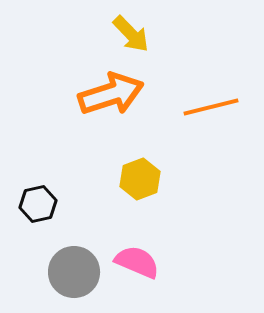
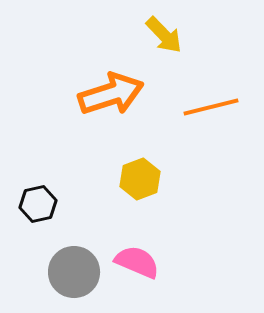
yellow arrow: moved 33 px right, 1 px down
